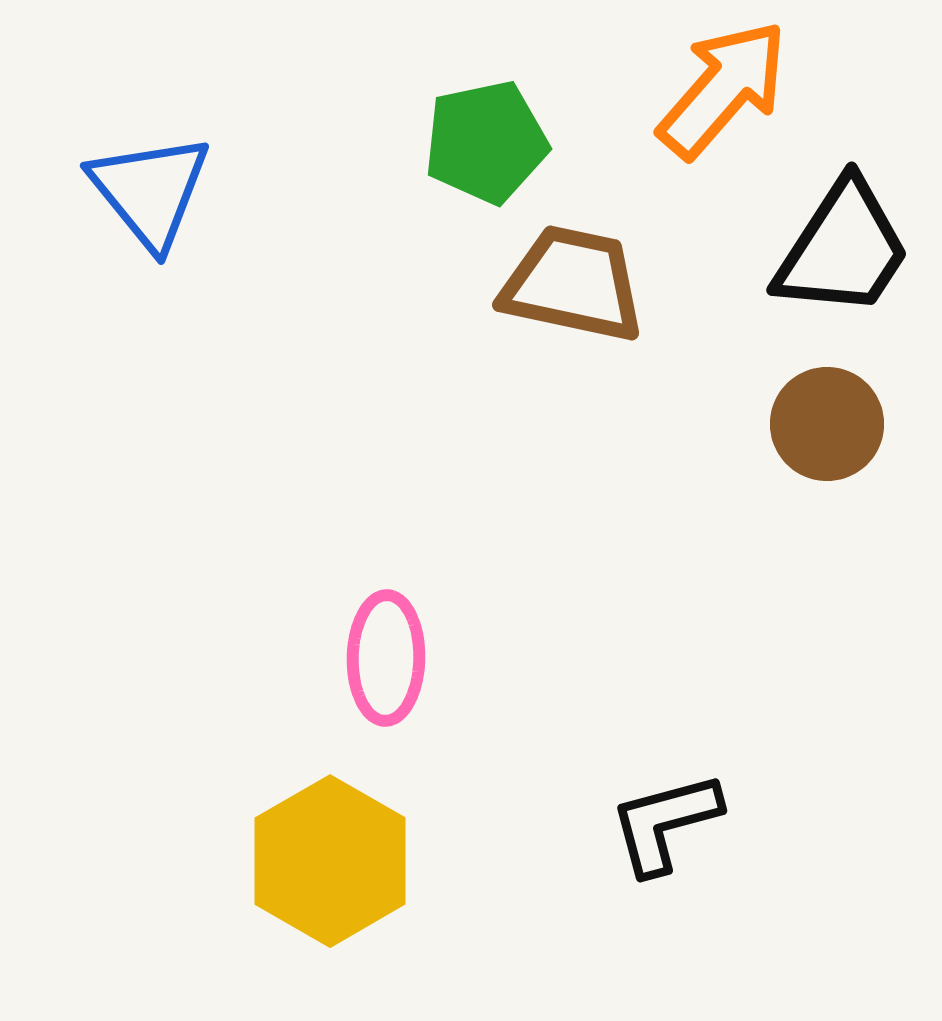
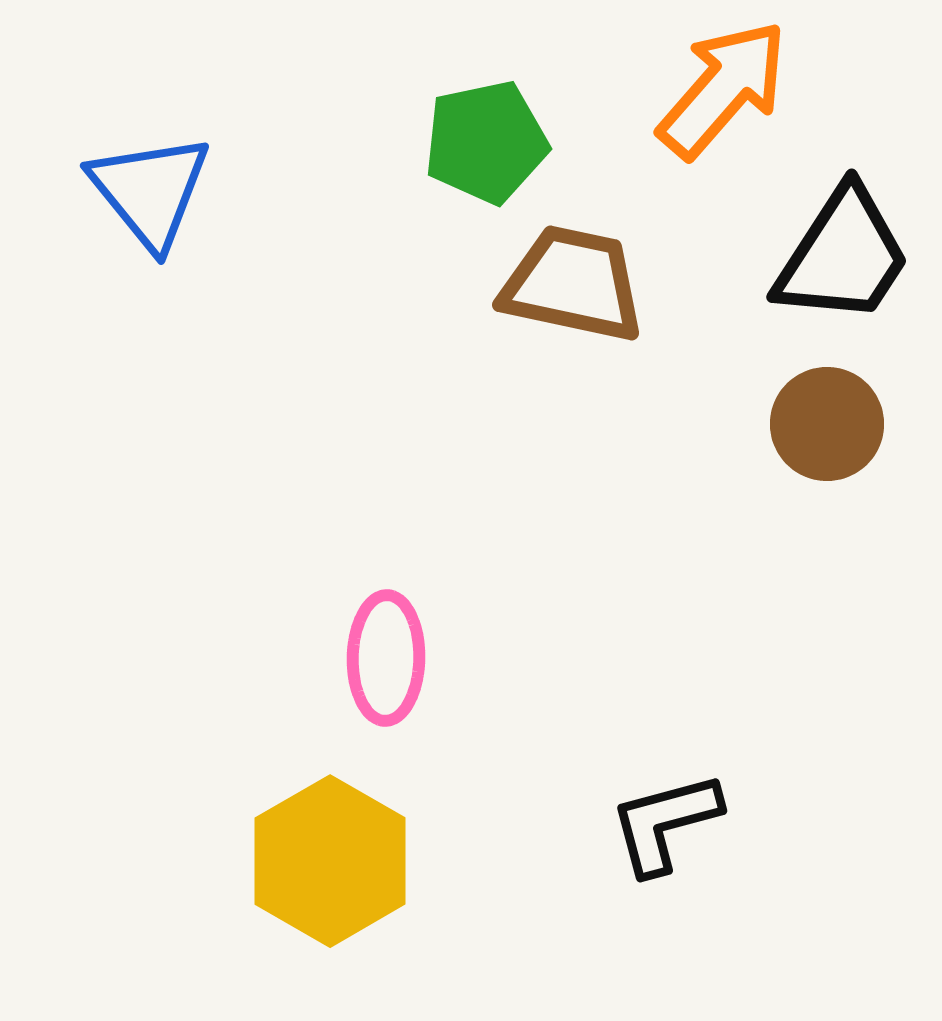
black trapezoid: moved 7 px down
